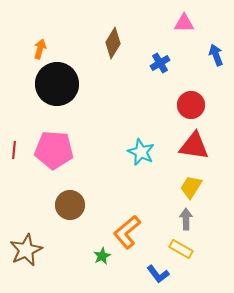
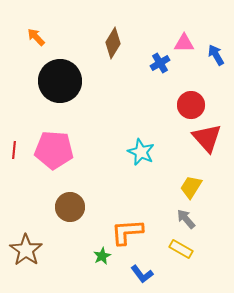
pink triangle: moved 20 px down
orange arrow: moved 4 px left, 12 px up; rotated 60 degrees counterclockwise
blue arrow: rotated 10 degrees counterclockwise
black circle: moved 3 px right, 3 px up
red triangle: moved 13 px right, 8 px up; rotated 40 degrees clockwise
brown circle: moved 2 px down
gray arrow: rotated 40 degrees counterclockwise
orange L-shape: rotated 36 degrees clockwise
brown star: rotated 12 degrees counterclockwise
blue L-shape: moved 16 px left
